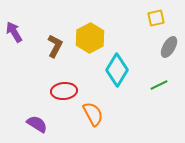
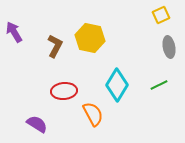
yellow square: moved 5 px right, 3 px up; rotated 12 degrees counterclockwise
yellow hexagon: rotated 20 degrees counterclockwise
gray ellipse: rotated 40 degrees counterclockwise
cyan diamond: moved 15 px down
